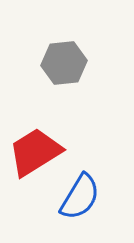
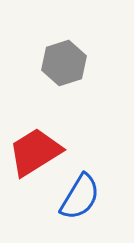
gray hexagon: rotated 12 degrees counterclockwise
